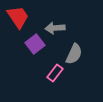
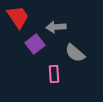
gray arrow: moved 1 px right, 1 px up
gray semicircle: moved 1 px right, 1 px up; rotated 105 degrees clockwise
pink rectangle: moved 1 px left, 1 px down; rotated 42 degrees counterclockwise
